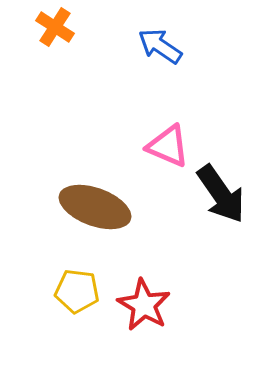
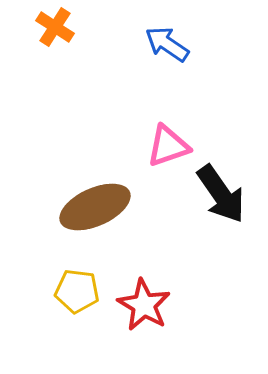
blue arrow: moved 7 px right, 2 px up
pink triangle: rotated 42 degrees counterclockwise
brown ellipse: rotated 44 degrees counterclockwise
